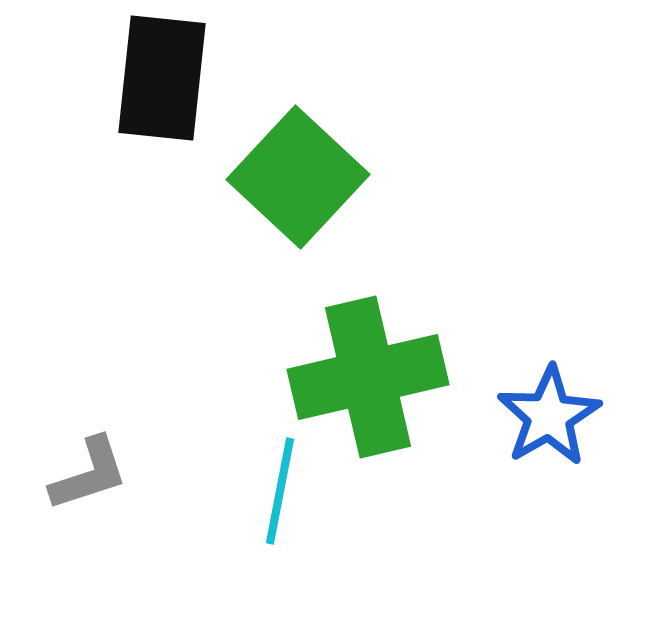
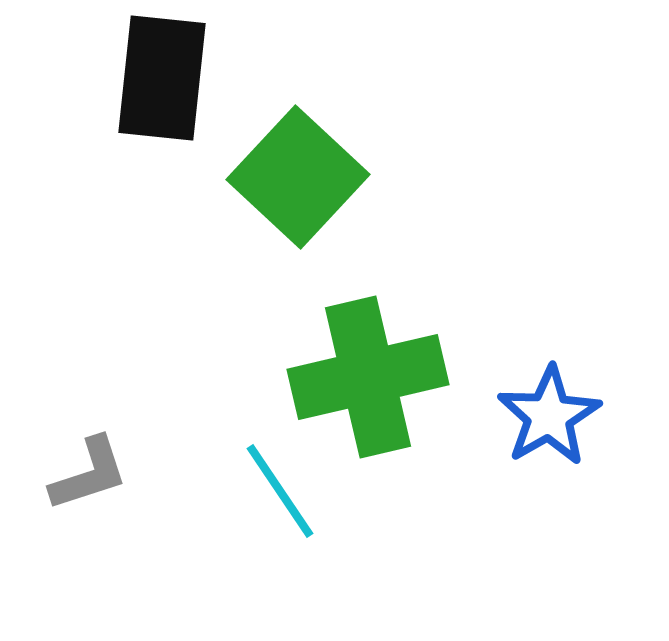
cyan line: rotated 45 degrees counterclockwise
